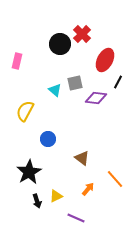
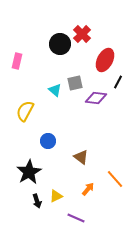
blue circle: moved 2 px down
brown triangle: moved 1 px left, 1 px up
